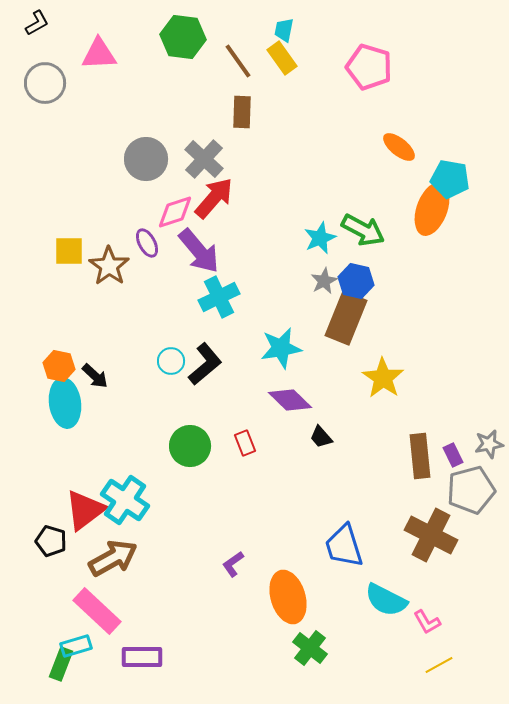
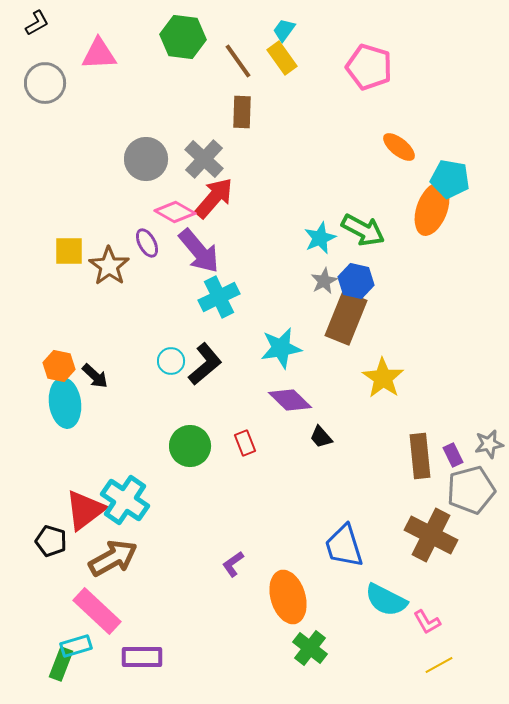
cyan trapezoid at (284, 30): rotated 25 degrees clockwise
pink diamond at (175, 212): rotated 48 degrees clockwise
